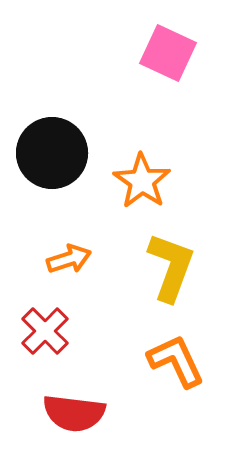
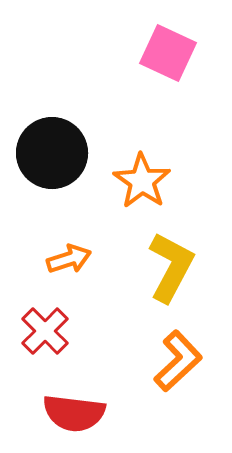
yellow L-shape: rotated 8 degrees clockwise
orange L-shape: moved 2 px right; rotated 72 degrees clockwise
